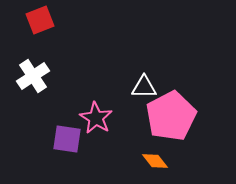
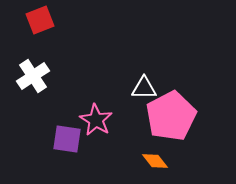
white triangle: moved 1 px down
pink star: moved 2 px down
